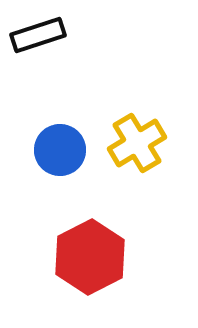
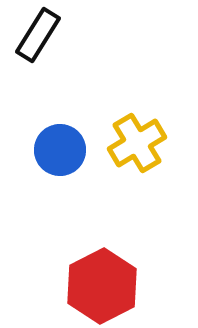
black rectangle: rotated 40 degrees counterclockwise
red hexagon: moved 12 px right, 29 px down
